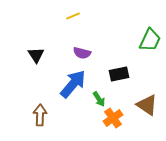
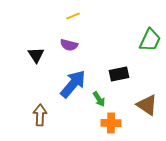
purple semicircle: moved 13 px left, 8 px up
orange cross: moved 2 px left, 5 px down; rotated 36 degrees clockwise
